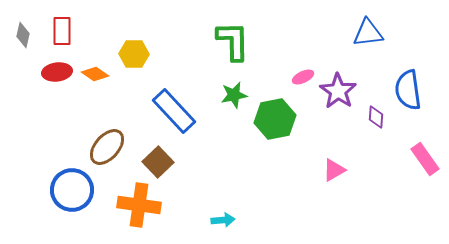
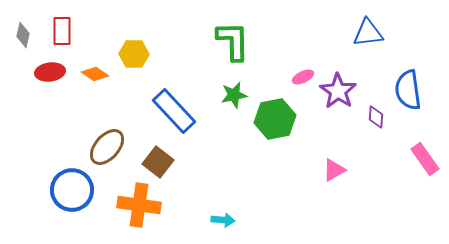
red ellipse: moved 7 px left
brown square: rotated 8 degrees counterclockwise
cyan arrow: rotated 10 degrees clockwise
